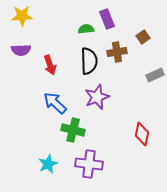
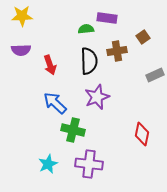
purple rectangle: moved 1 px up; rotated 60 degrees counterclockwise
brown cross: moved 1 px up
